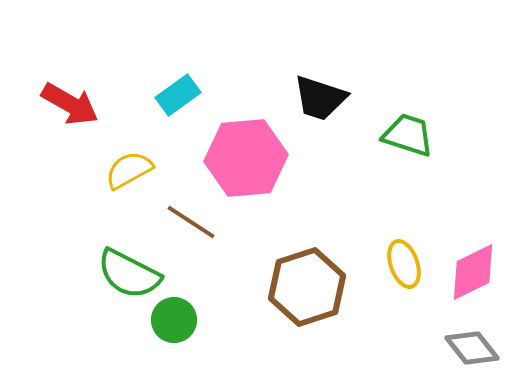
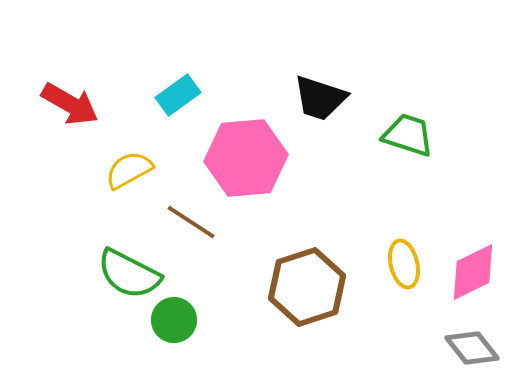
yellow ellipse: rotated 6 degrees clockwise
